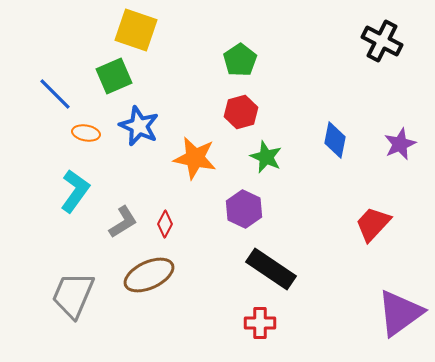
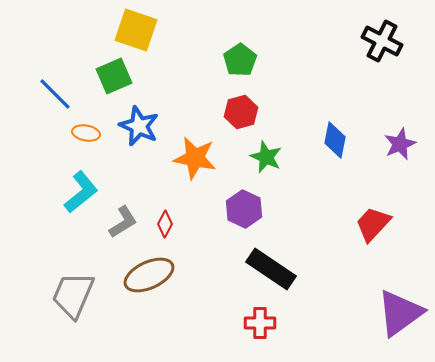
cyan L-shape: moved 6 px right, 1 px down; rotated 15 degrees clockwise
